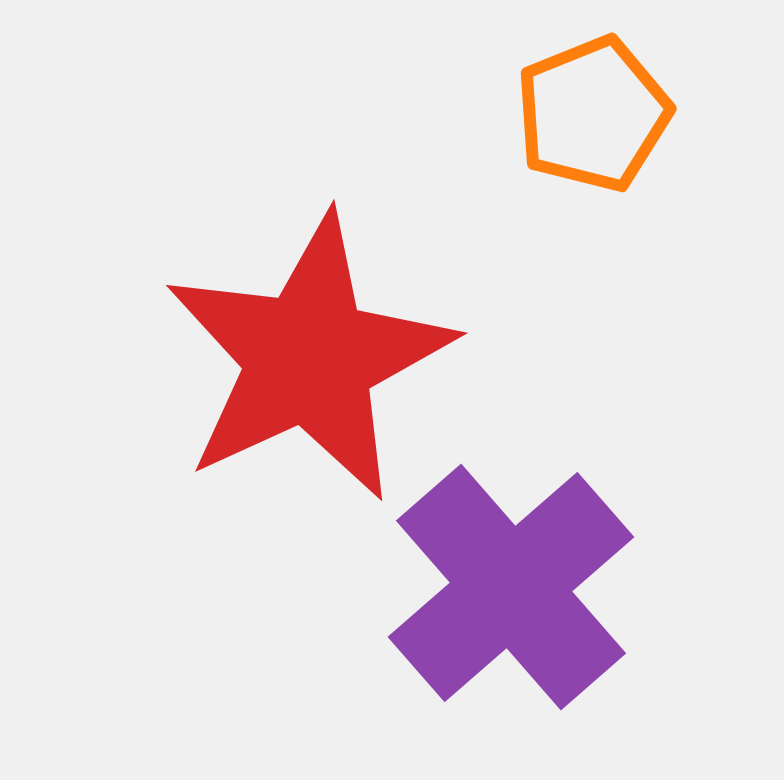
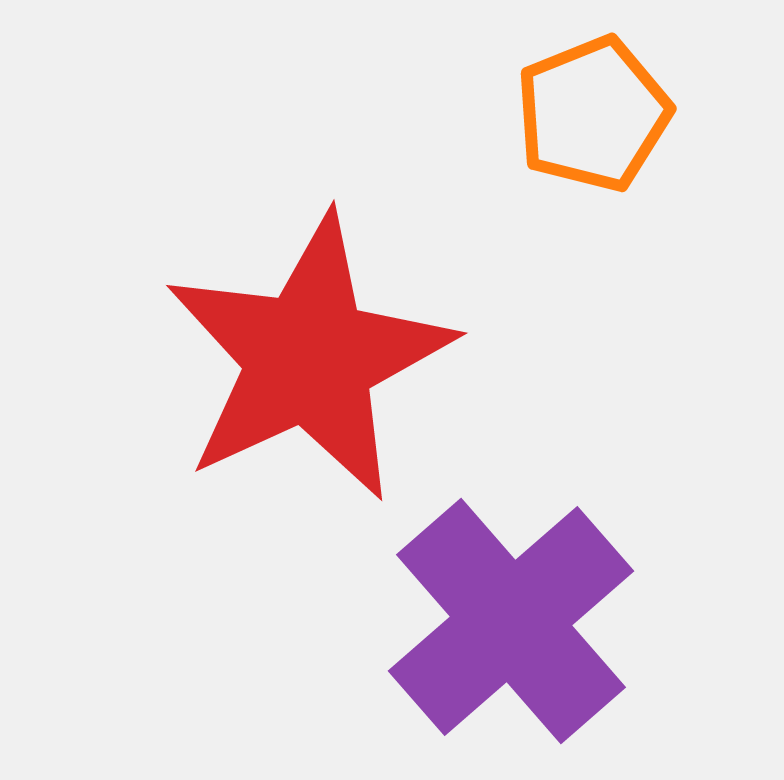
purple cross: moved 34 px down
